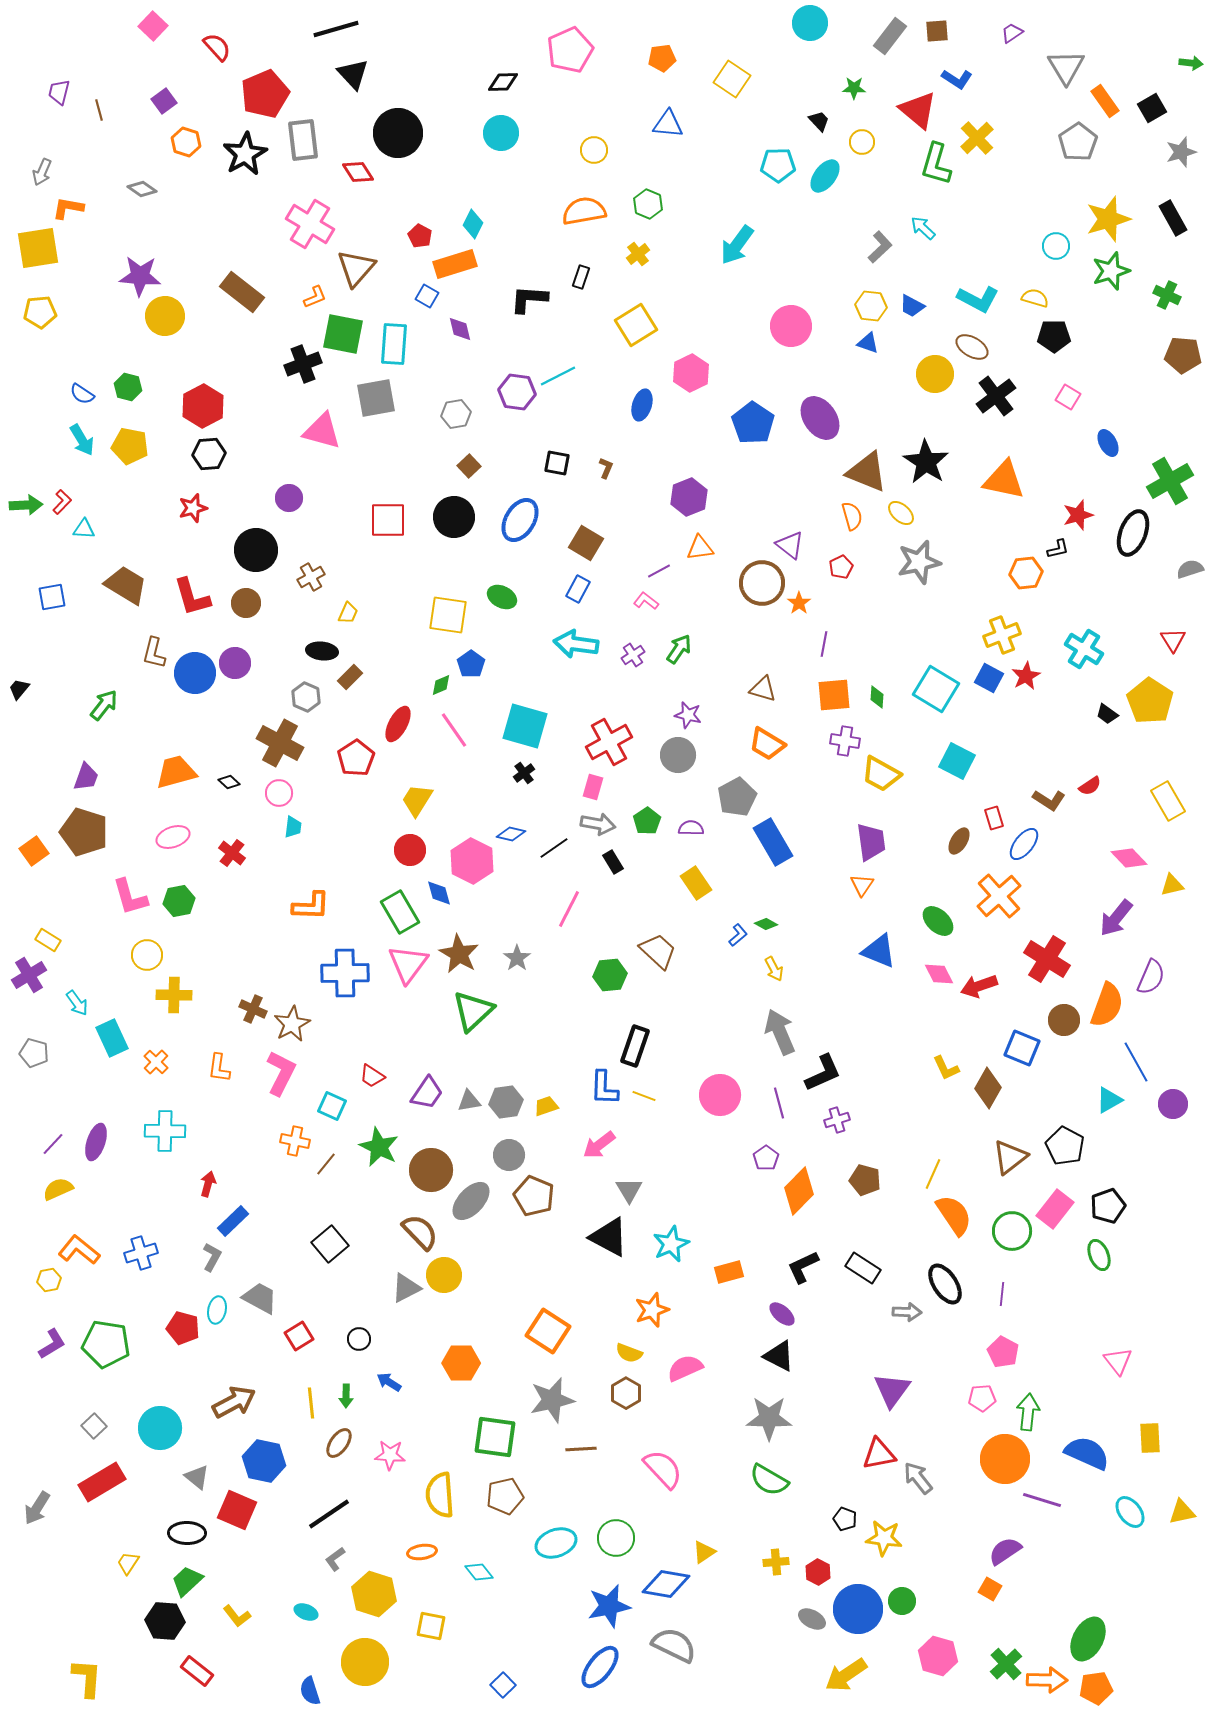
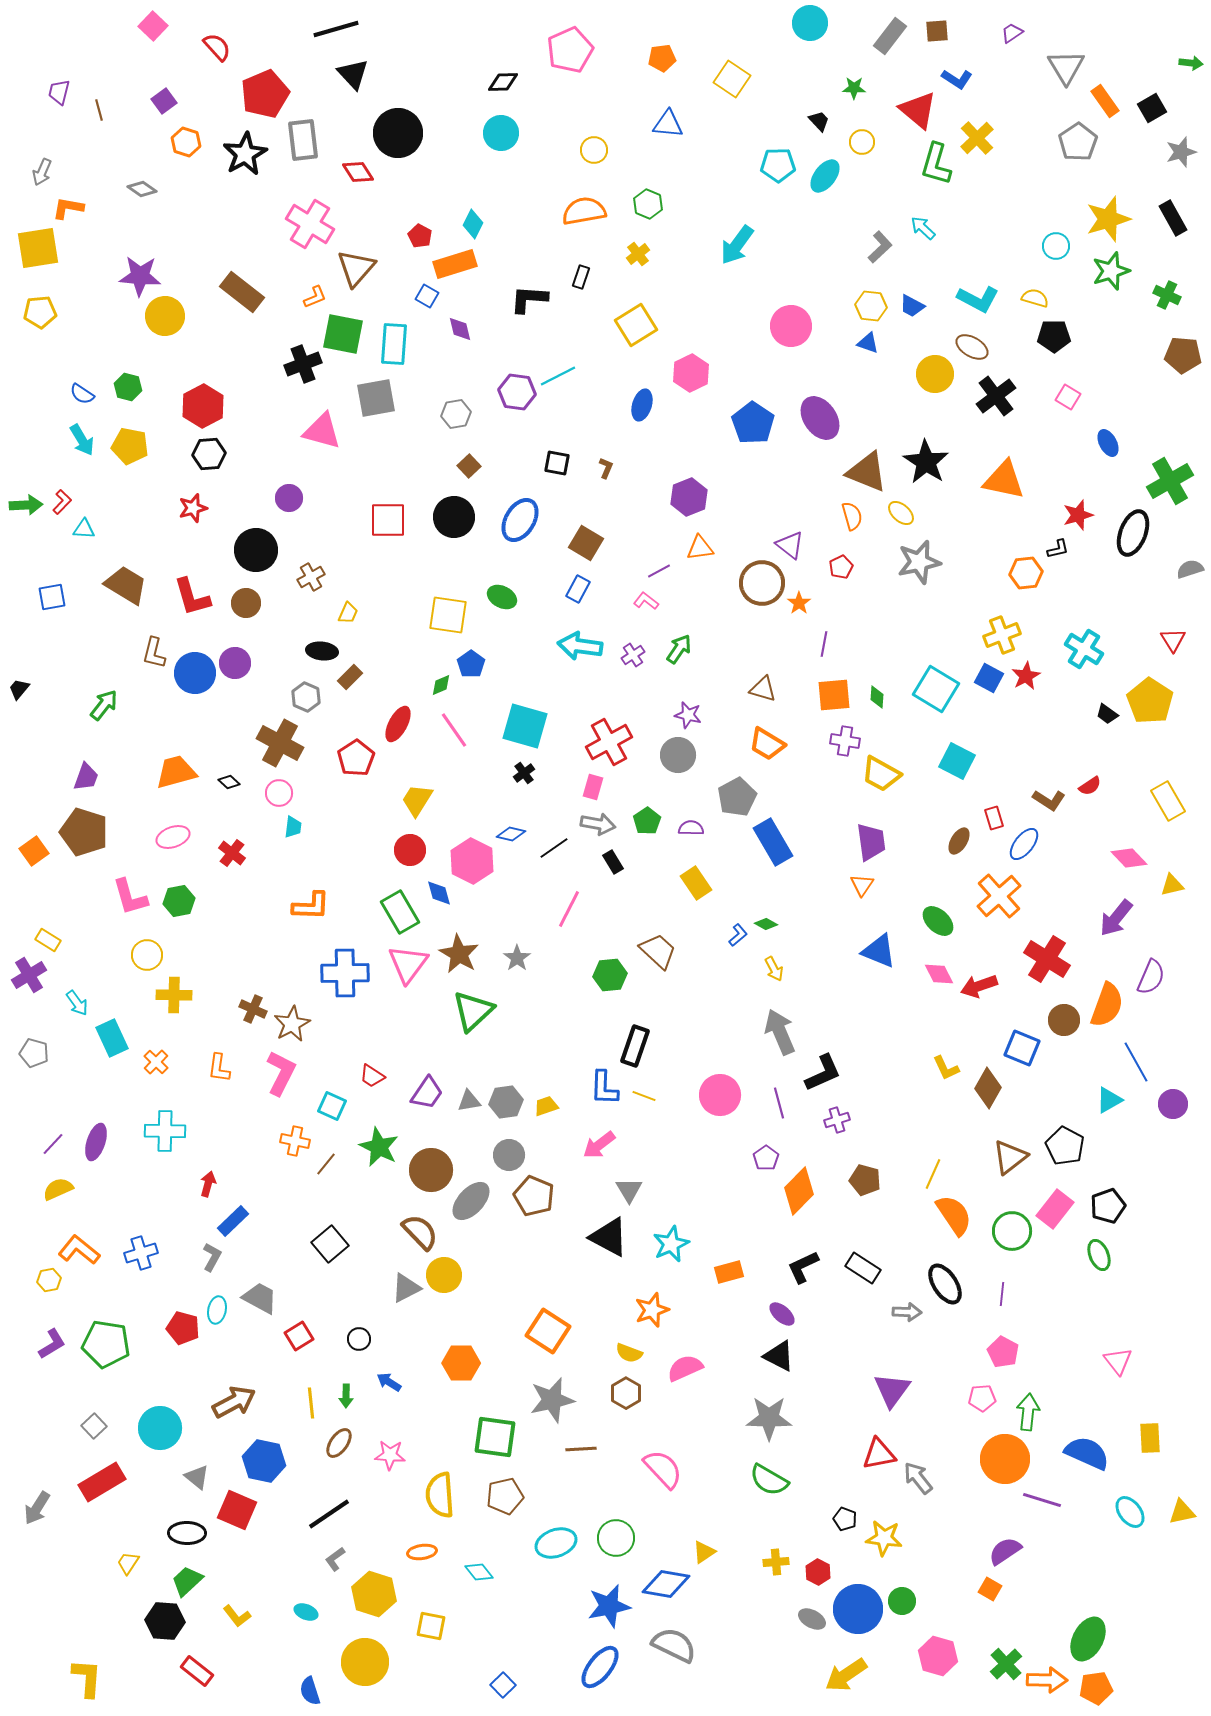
cyan arrow at (576, 644): moved 4 px right, 2 px down
